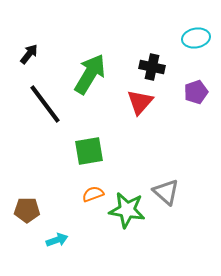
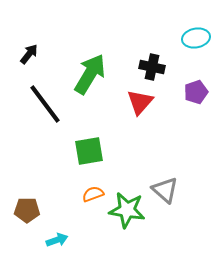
gray triangle: moved 1 px left, 2 px up
